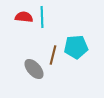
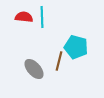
cyan pentagon: rotated 20 degrees clockwise
brown line: moved 6 px right, 6 px down
